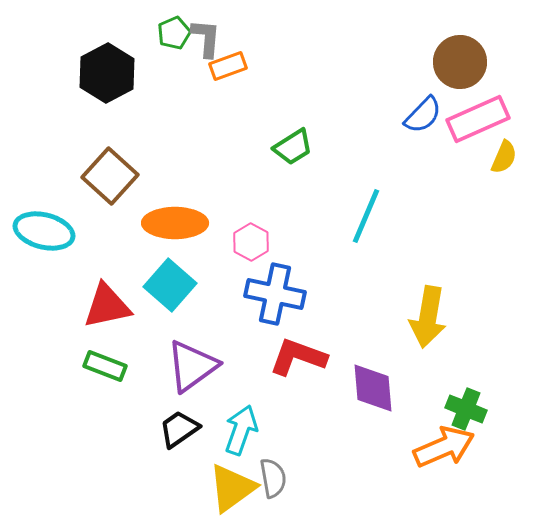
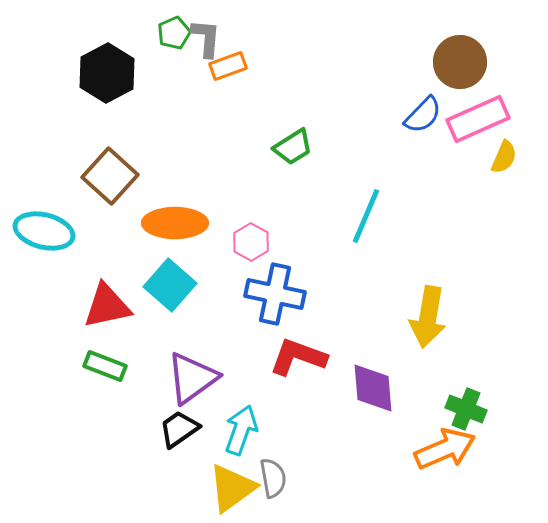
purple triangle: moved 12 px down
orange arrow: moved 1 px right, 2 px down
